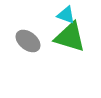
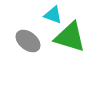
cyan triangle: moved 13 px left
